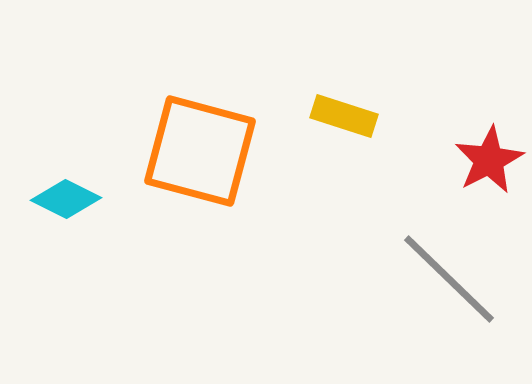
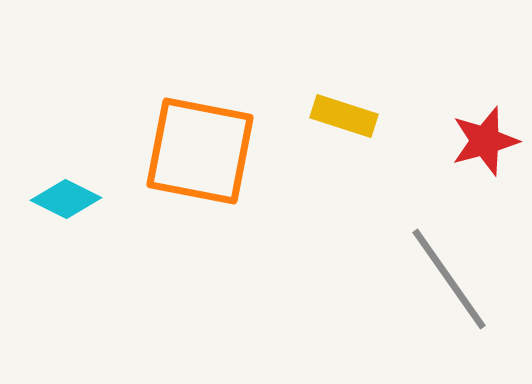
orange square: rotated 4 degrees counterclockwise
red star: moved 4 px left, 19 px up; rotated 12 degrees clockwise
gray line: rotated 11 degrees clockwise
